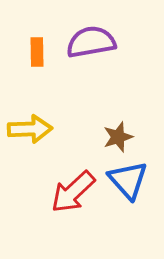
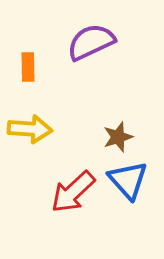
purple semicircle: rotated 15 degrees counterclockwise
orange rectangle: moved 9 px left, 15 px down
yellow arrow: rotated 6 degrees clockwise
